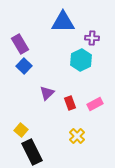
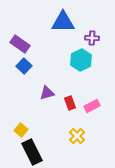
purple rectangle: rotated 24 degrees counterclockwise
purple triangle: rotated 28 degrees clockwise
pink rectangle: moved 3 px left, 2 px down
